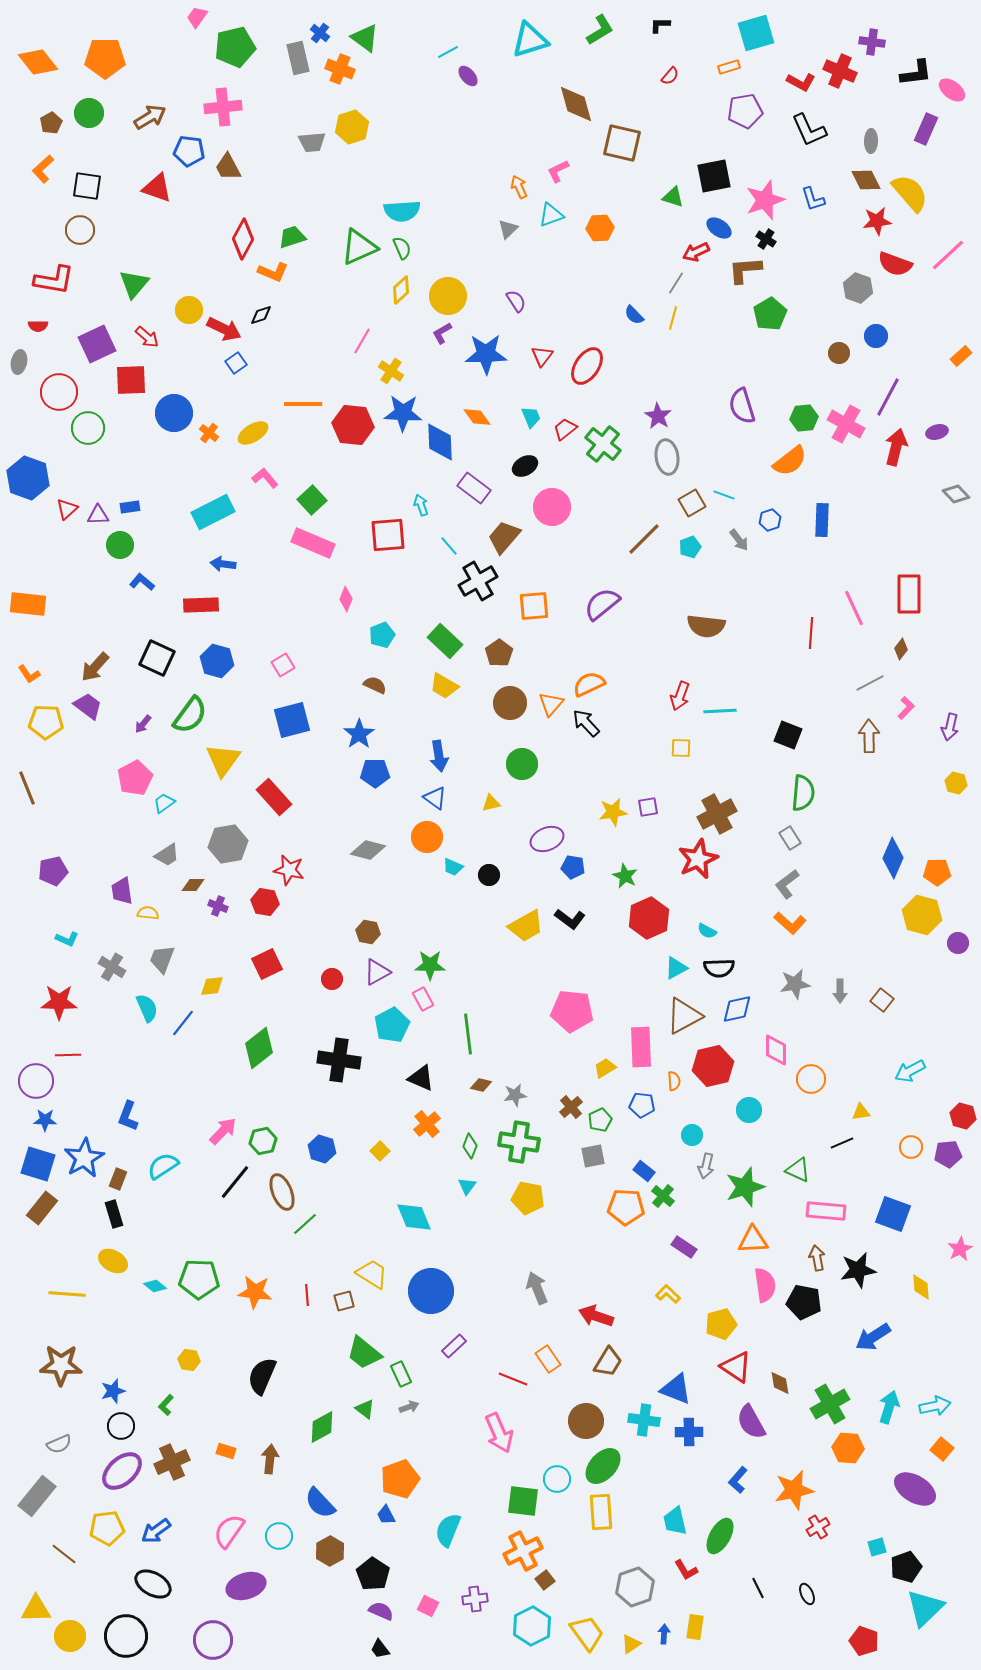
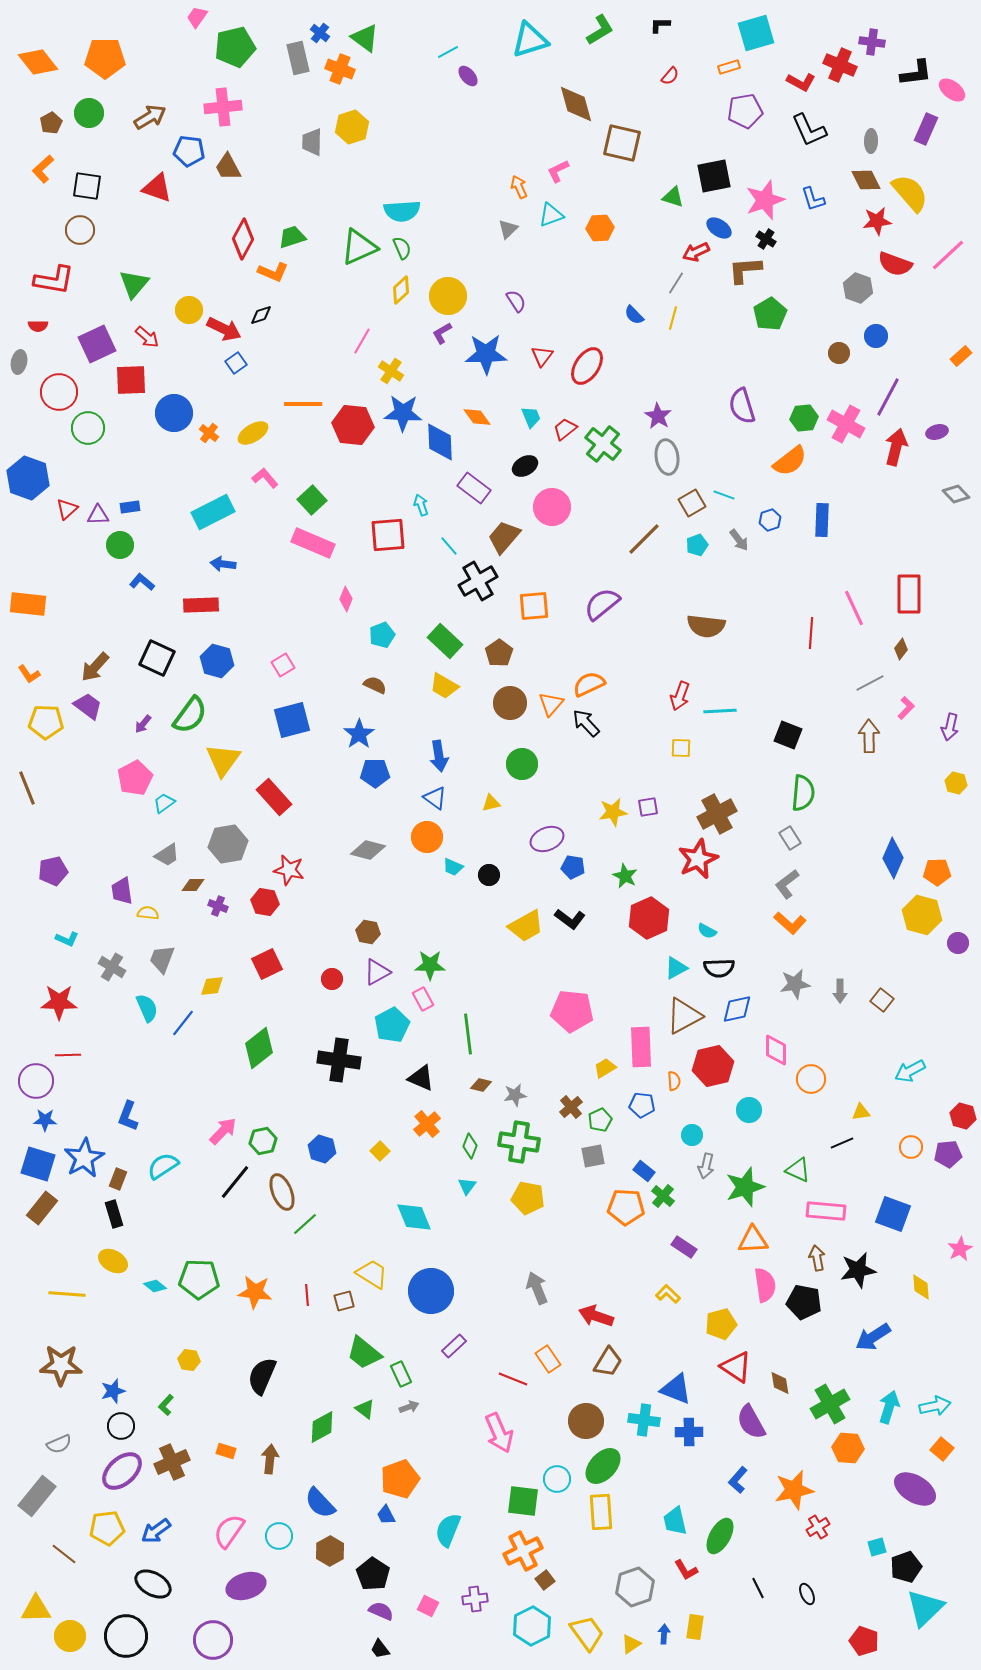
red cross at (840, 71): moved 6 px up
gray trapezoid at (312, 142): rotated 96 degrees clockwise
cyan pentagon at (690, 547): moved 7 px right, 2 px up
